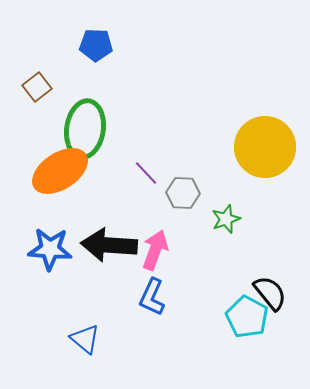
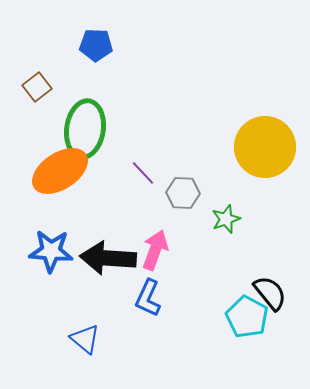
purple line: moved 3 px left
black arrow: moved 1 px left, 13 px down
blue star: moved 1 px right, 2 px down
blue L-shape: moved 4 px left, 1 px down
